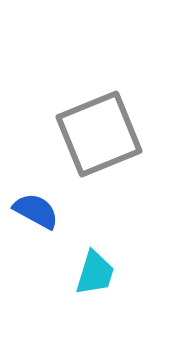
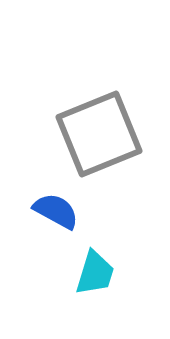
blue semicircle: moved 20 px right
